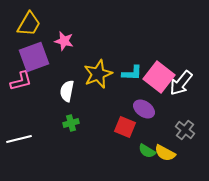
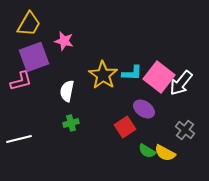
yellow star: moved 5 px right, 1 px down; rotated 16 degrees counterclockwise
red square: rotated 35 degrees clockwise
